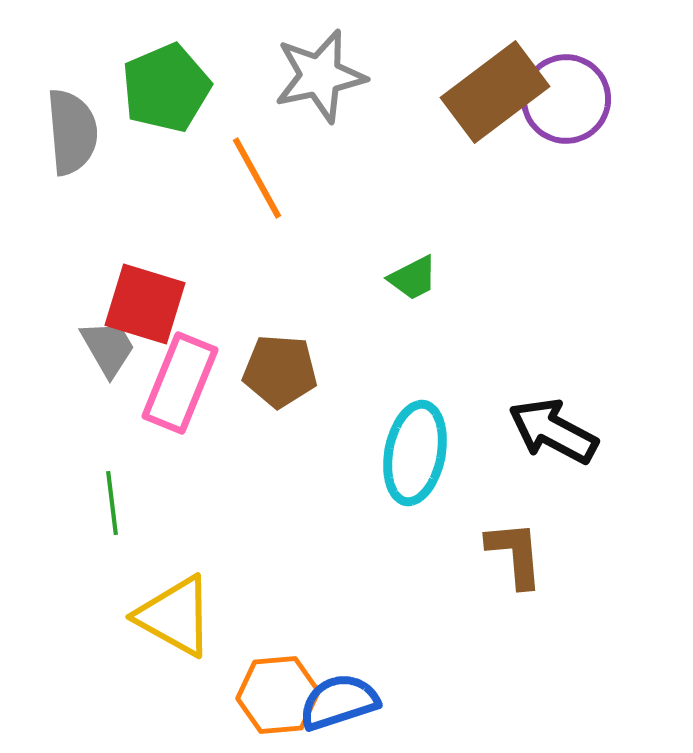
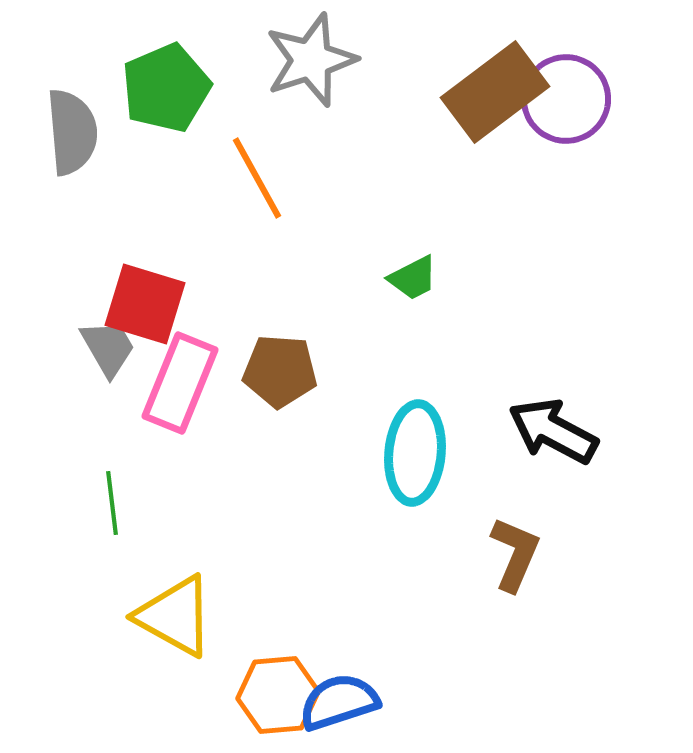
gray star: moved 9 px left, 16 px up; rotated 6 degrees counterclockwise
cyan ellipse: rotated 6 degrees counterclockwise
brown L-shape: rotated 28 degrees clockwise
